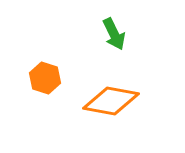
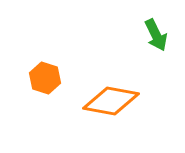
green arrow: moved 42 px right, 1 px down
